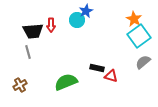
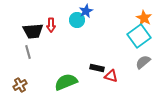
orange star: moved 10 px right, 1 px up
